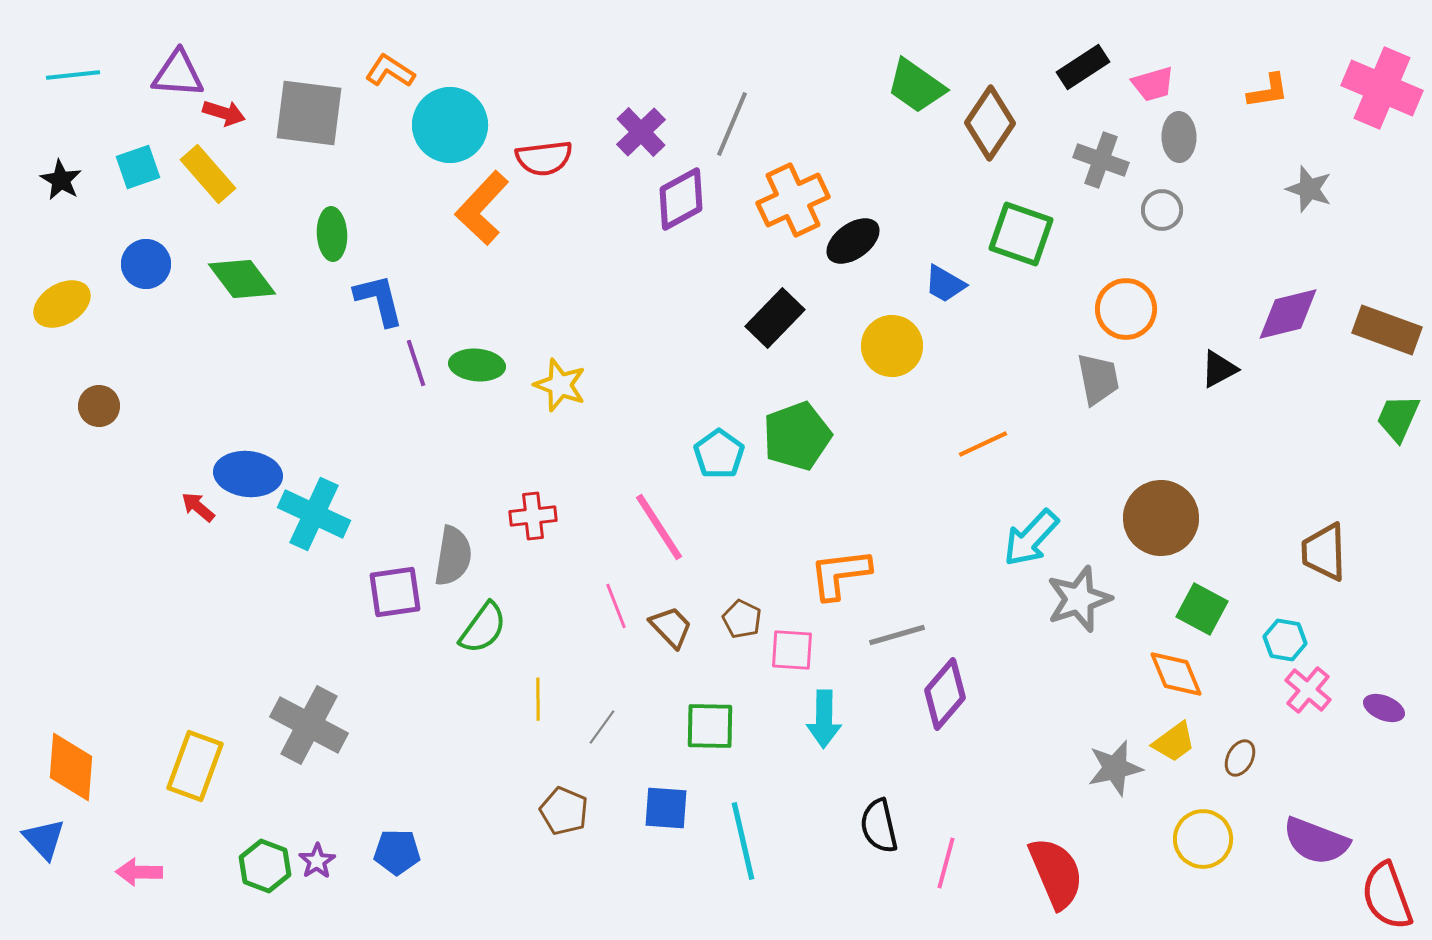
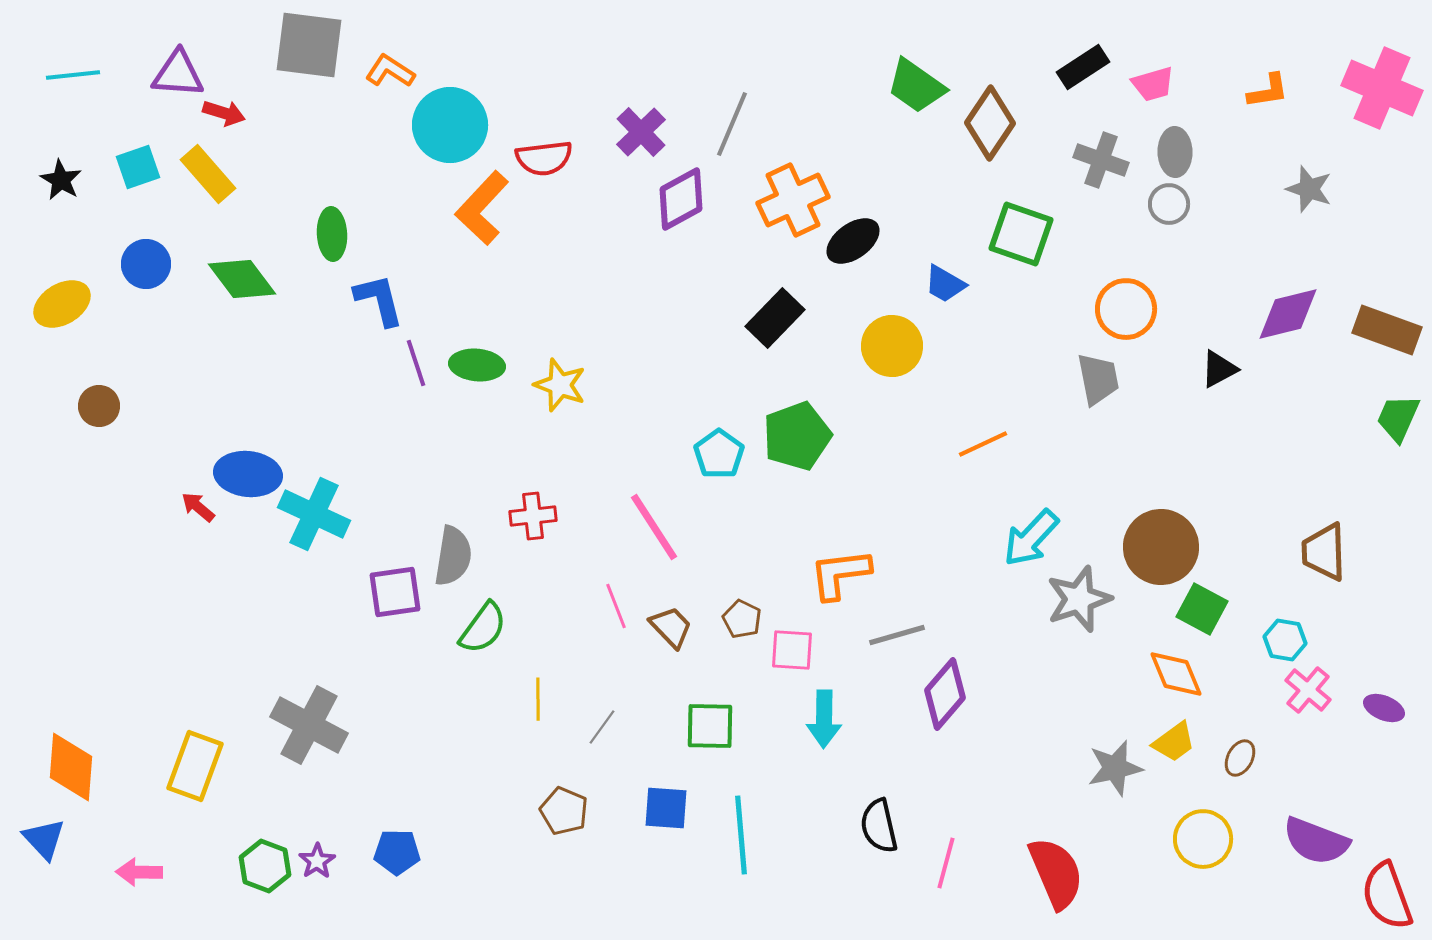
gray square at (309, 113): moved 68 px up
gray ellipse at (1179, 137): moved 4 px left, 15 px down
gray circle at (1162, 210): moved 7 px right, 6 px up
brown circle at (1161, 518): moved 29 px down
pink line at (659, 527): moved 5 px left
cyan line at (743, 841): moved 2 px left, 6 px up; rotated 8 degrees clockwise
